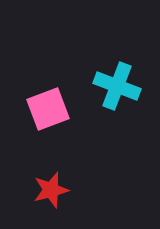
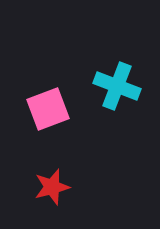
red star: moved 1 px right, 3 px up
